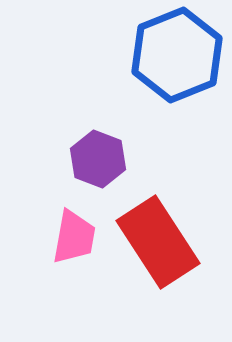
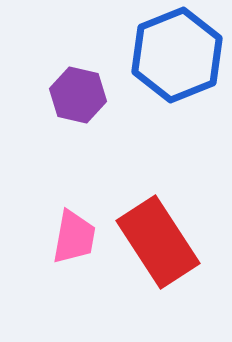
purple hexagon: moved 20 px left, 64 px up; rotated 8 degrees counterclockwise
